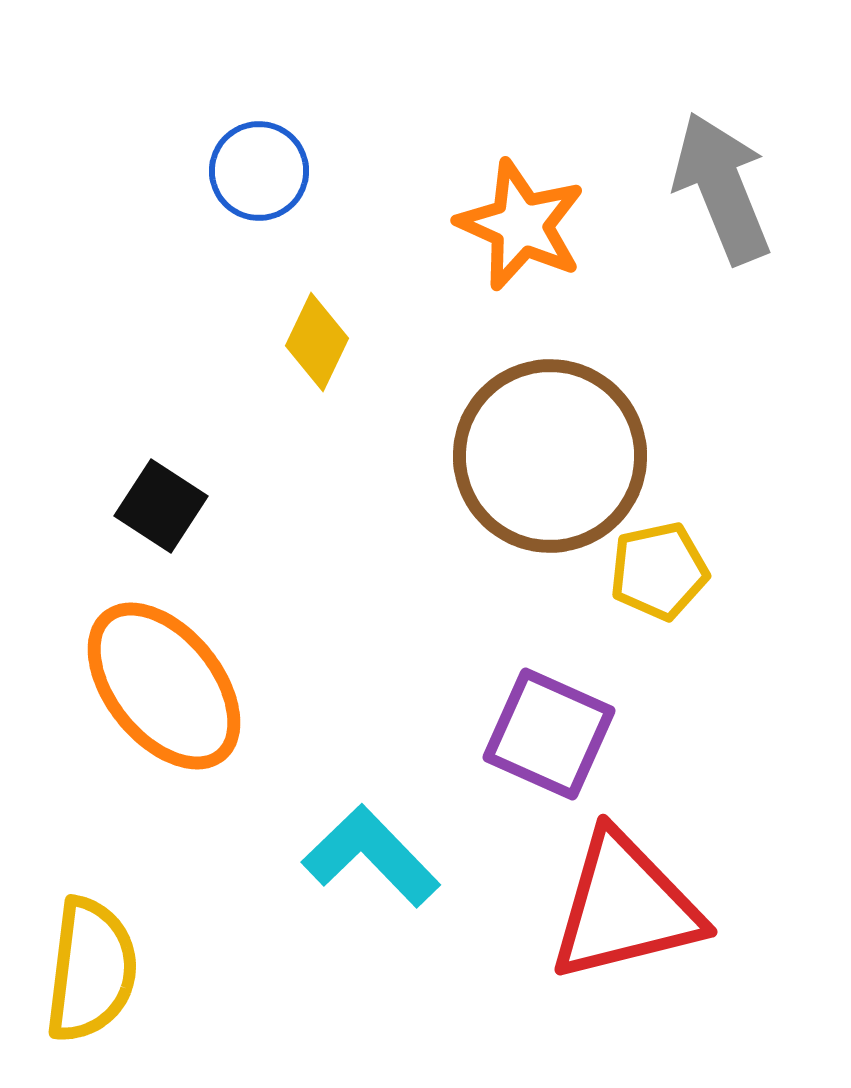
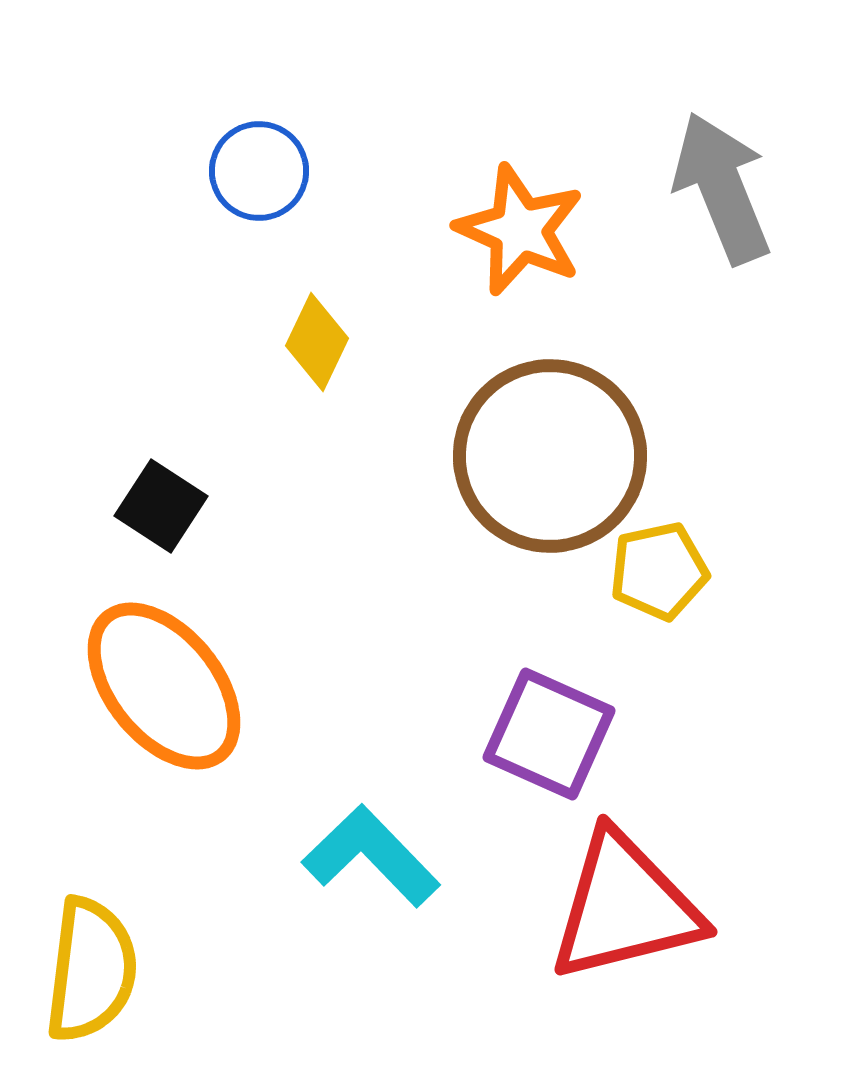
orange star: moved 1 px left, 5 px down
